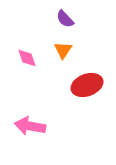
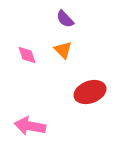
orange triangle: rotated 18 degrees counterclockwise
pink diamond: moved 3 px up
red ellipse: moved 3 px right, 7 px down
